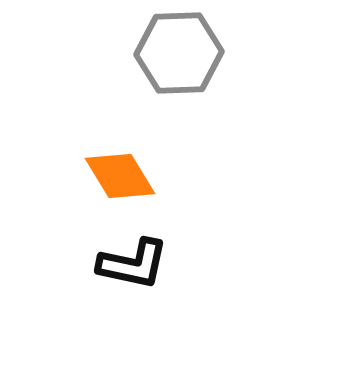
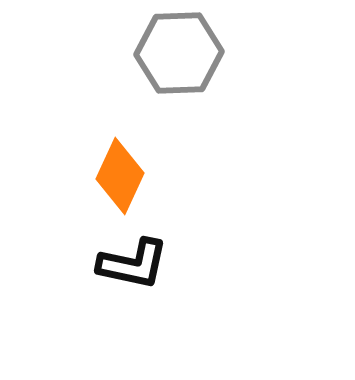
orange diamond: rotated 56 degrees clockwise
